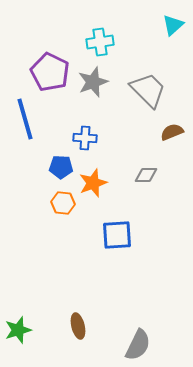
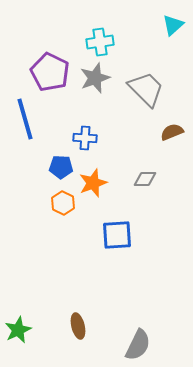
gray star: moved 2 px right, 4 px up
gray trapezoid: moved 2 px left, 1 px up
gray diamond: moved 1 px left, 4 px down
orange hexagon: rotated 20 degrees clockwise
green star: rotated 8 degrees counterclockwise
